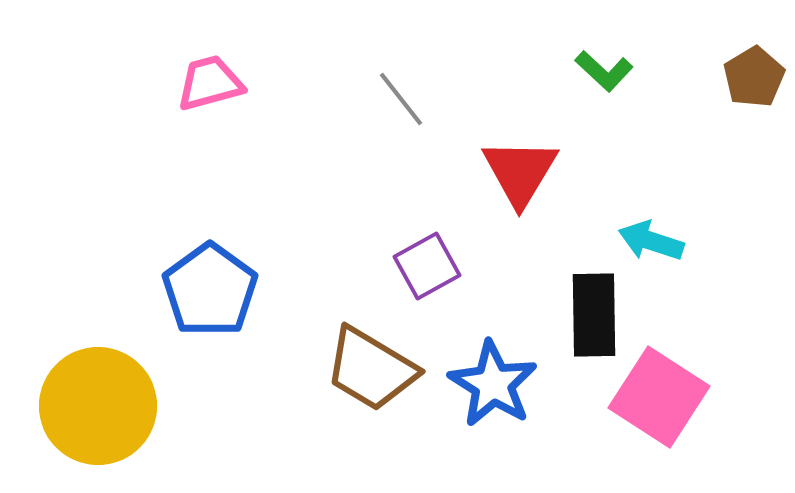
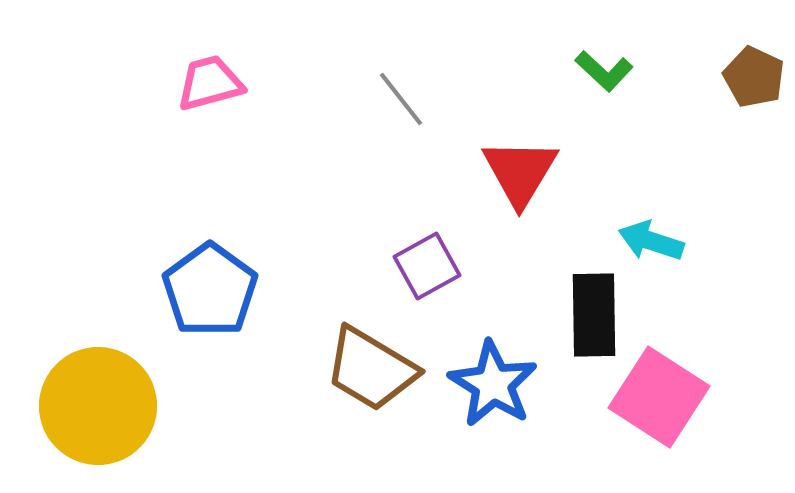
brown pentagon: rotated 16 degrees counterclockwise
